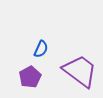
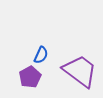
blue semicircle: moved 6 px down
